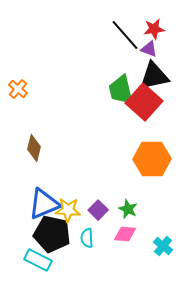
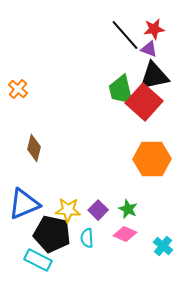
blue triangle: moved 20 px left
pink diamond: rotated 20 degrees clockwise
